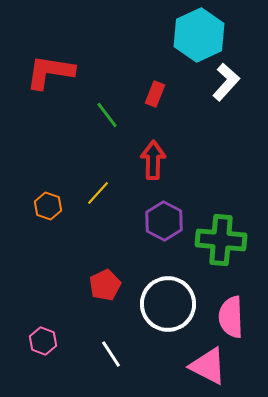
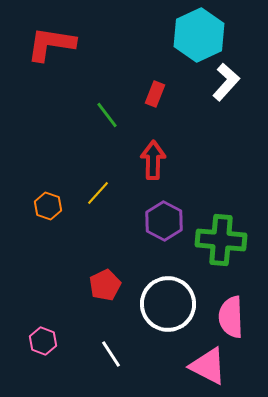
red L-shape: moved 1 px right, 28 px up
